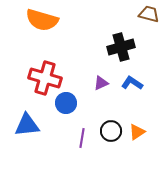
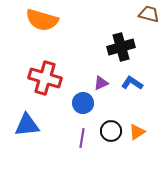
blue circle: moved 17 px right
